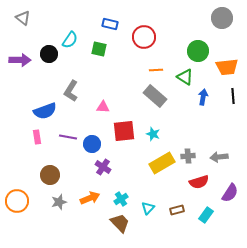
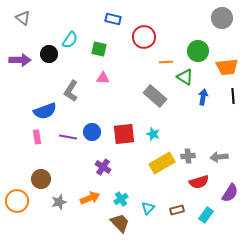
blue rectangle: moved 3 px right, 5 px up
orange line: moved 10 px right, 8 px up
pink triangle: moved 29 px up
red square: moved 3 px down
blue circle: moved 12 px up
brown circle: moved 9 px left, 4 px down
